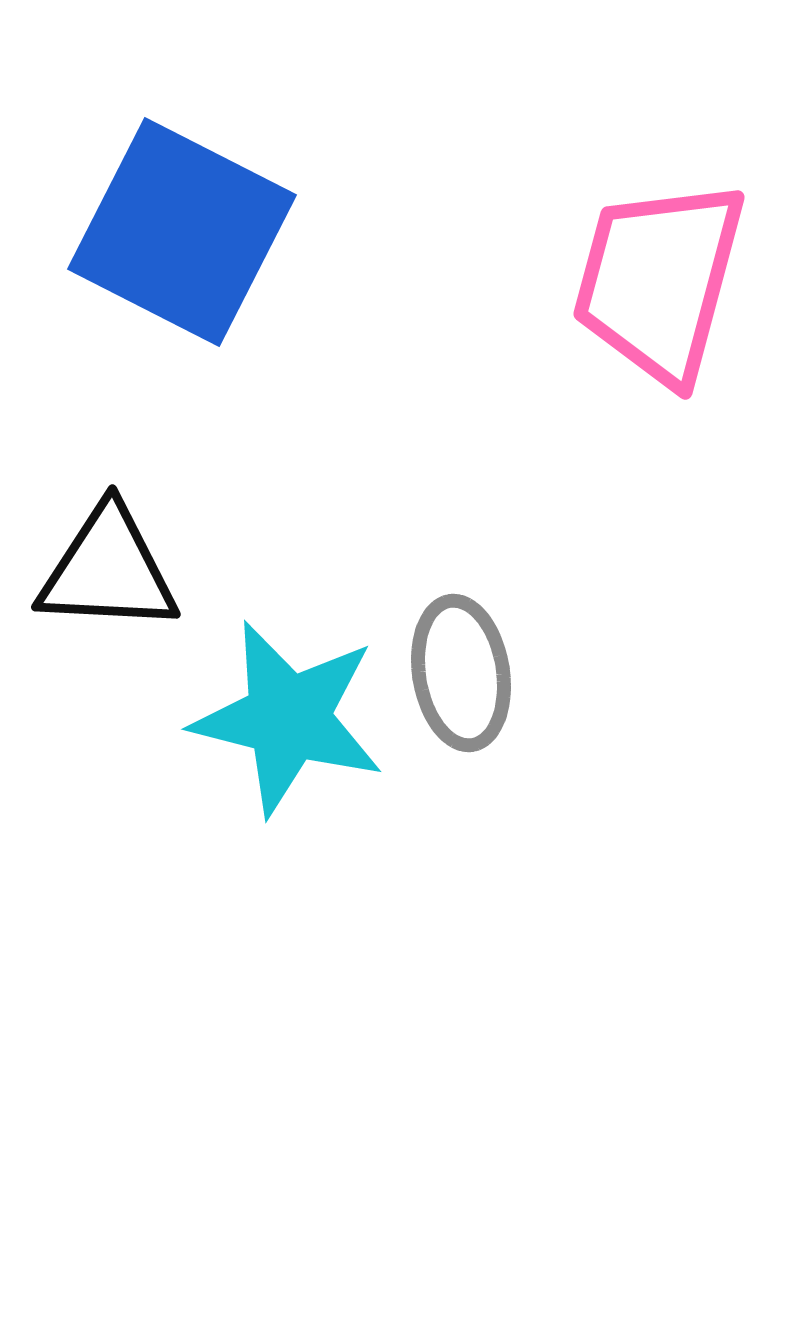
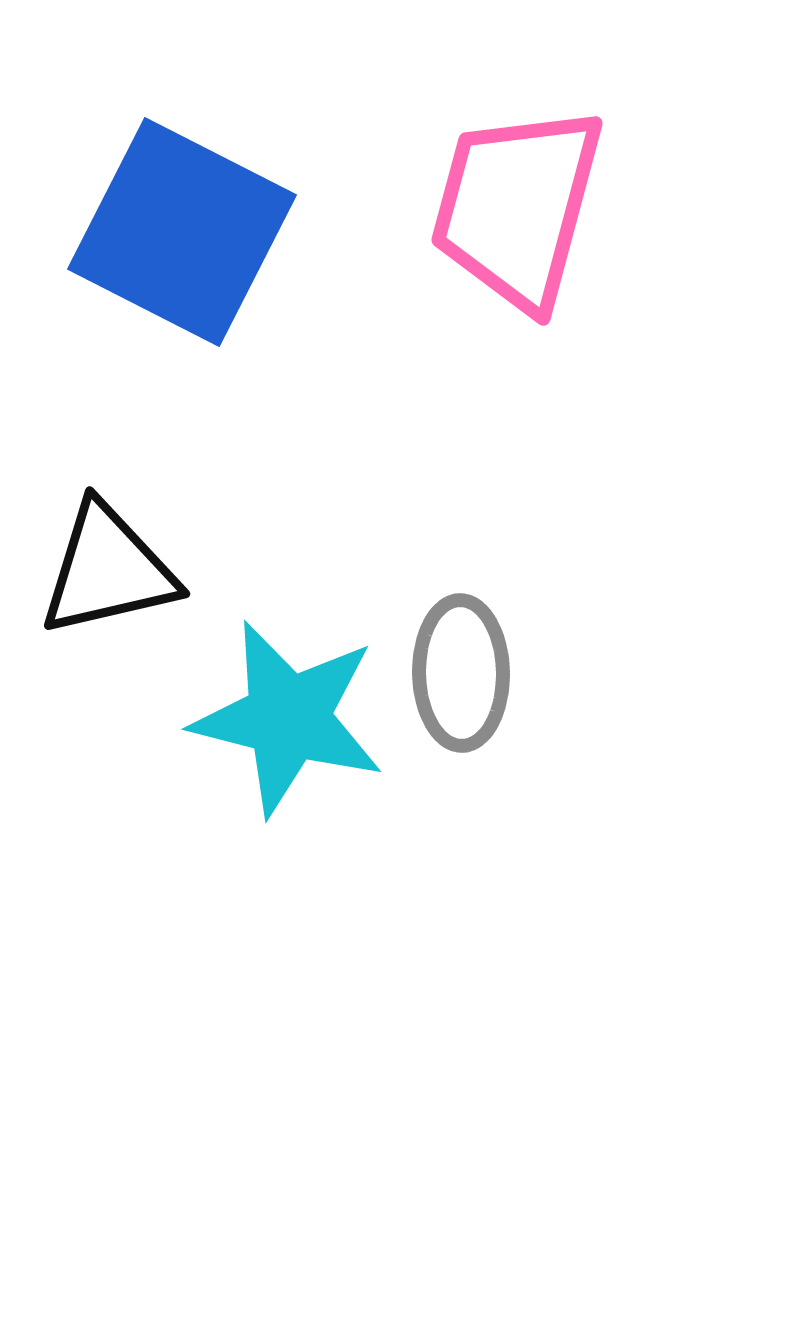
pink trapezoid: moved 142 px left, 74 px up
black triangle: rotated 16 degrees counterclockwise
gray ellipse: rotated 8 degrees clockwise
